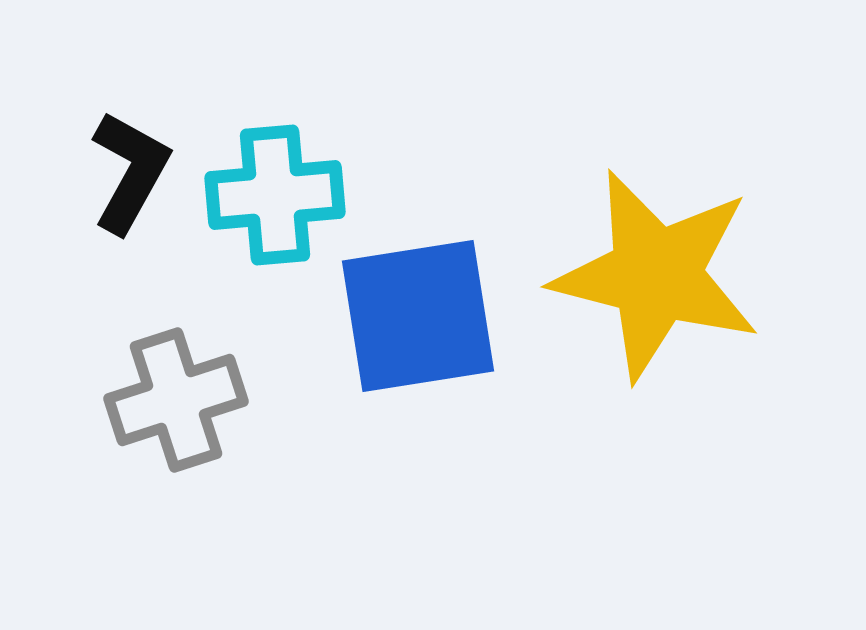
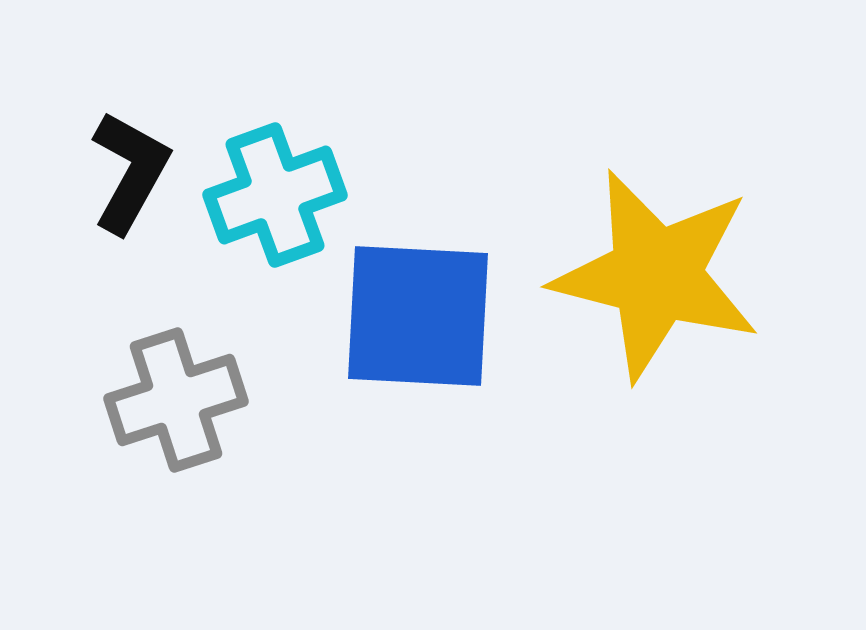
cyan cross: rotated 15 degrees counterclockwise
blue square: rotated 12 degrees clockwise
